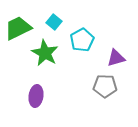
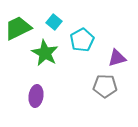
purple triangle: moved 1 px right
